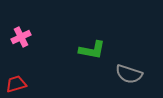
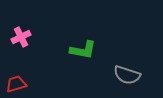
green L-shape: moved 9 px left
gray semicircle: moved 2 px left, 1 px down
